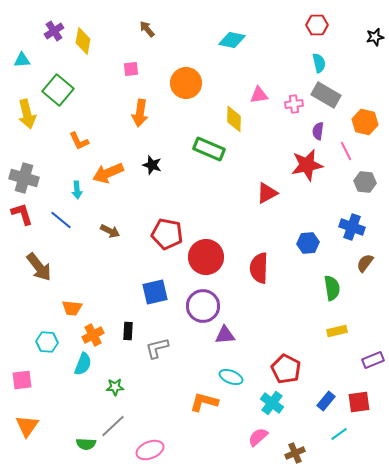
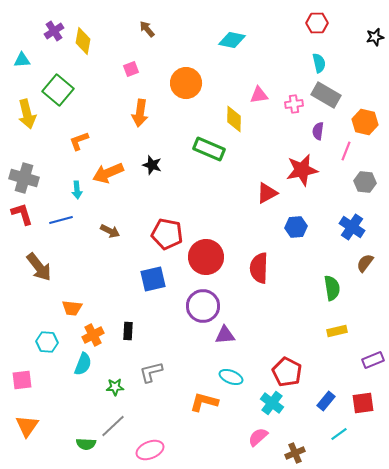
red hexagon at (317, 25): moved 2 px up
pink square at (131, 69): rotated 14 degrees counterclockwise
orange L-shape at (79, 141): rotated 95 degrees clockwise
pink line at (346, 151): rotated 48 degrees clockwise
red star at (307, 165): moved 5 px left, 5 px down
blue line at (61, 220): rotated 55 degrees counterclockwise
blue cross at (352, 227): rotated 15 degrees clockwise
blue hexagon at (308, 243): moved 12 px left, 16 px up
blue square at (155, 292): moved 2 px left, 13 px up
gray L-shape at (157, 348): moved 6 px left, 24 px down
red pentagon at (286, 369): moved 1 px right, 3 px down
red square at (359, 402): moved 4 px right, 1 px down
